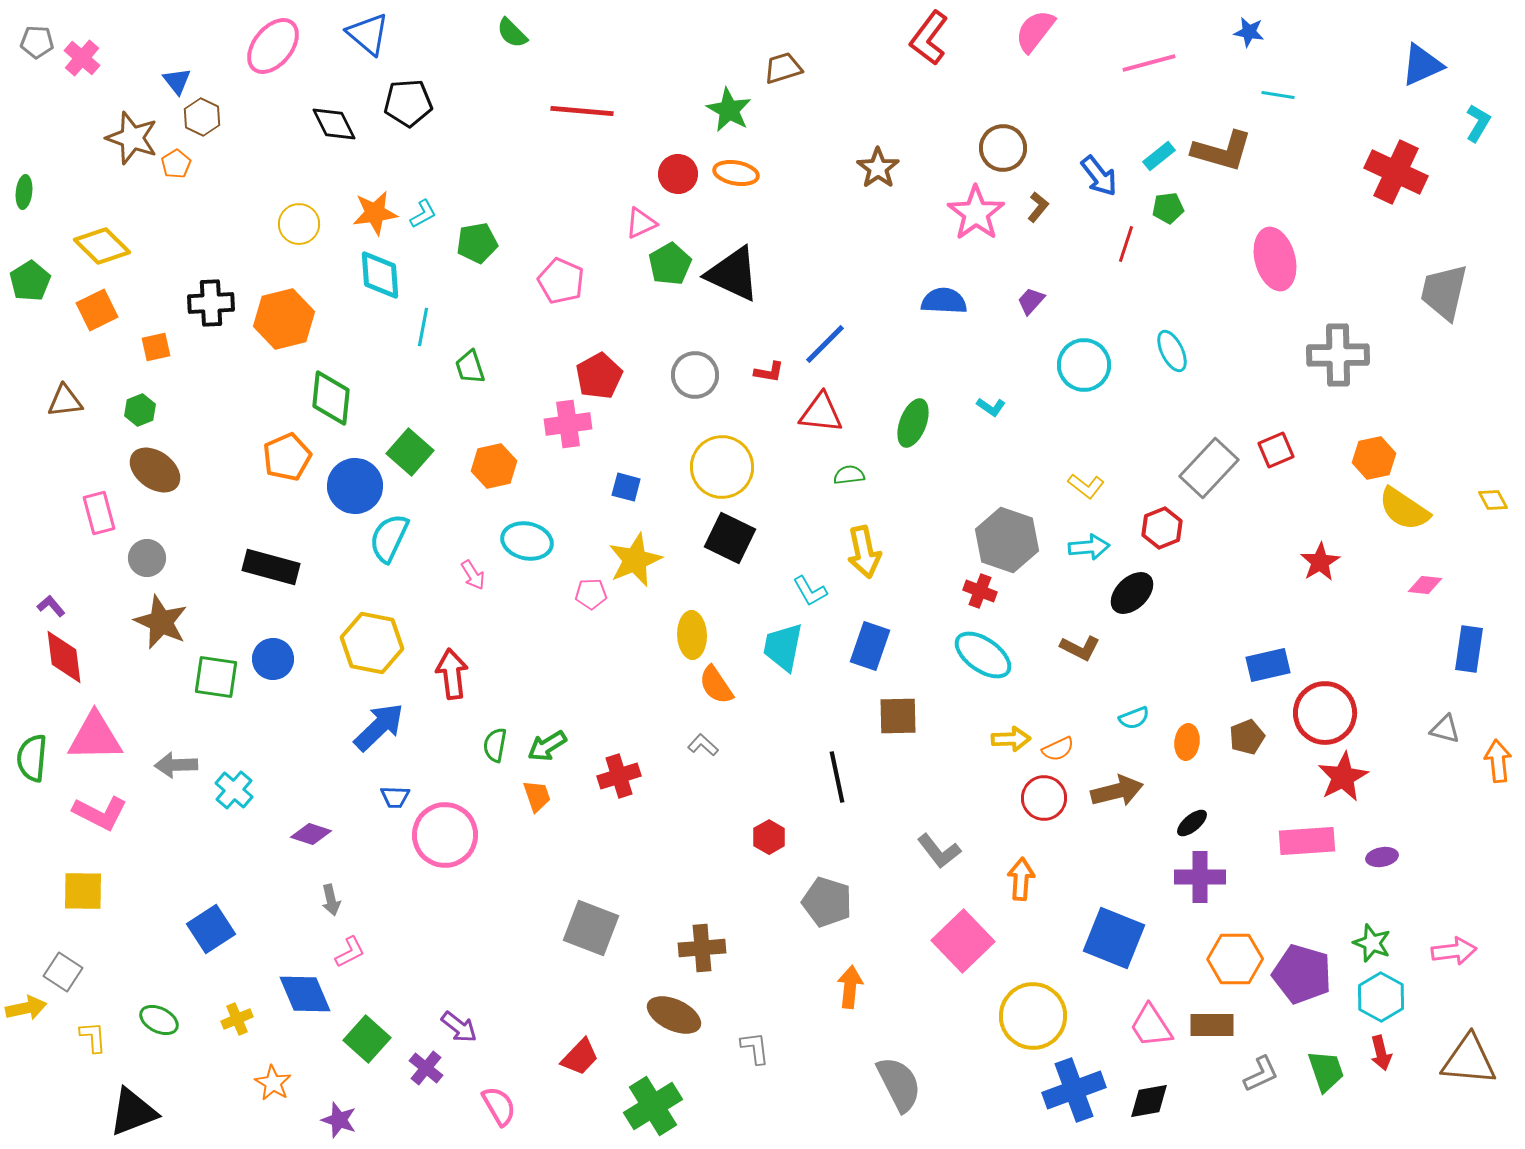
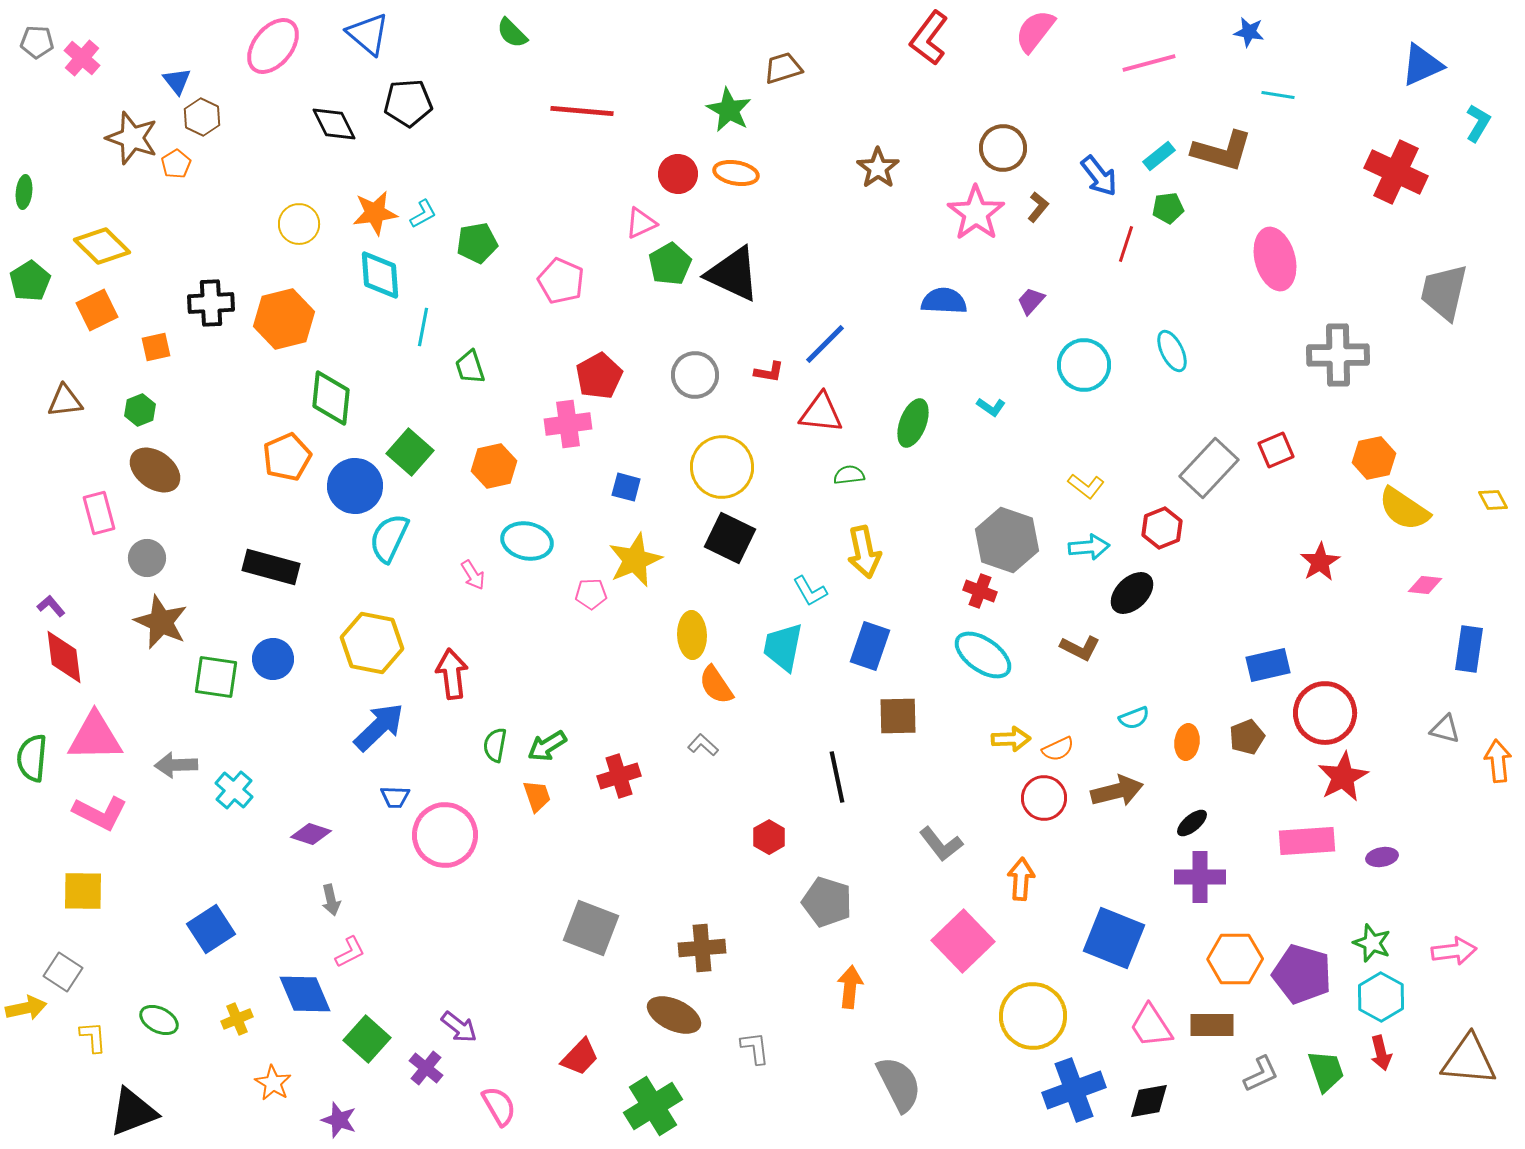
gray L-shape at (939, 851): moved 2 px right, 7 px up
